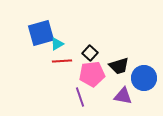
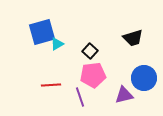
blue square: moved 1 px right, 1 px up
black square: moved 2 px up
red line: moved 11 px left, 24 px down
black trapezoid: moved 14 px right, 28 px up
pink pentagon: moved 1 px right, 1 px down
purple triangle: moved 1 px right, 1 px up; rotated 24 degrees counterclockwise
